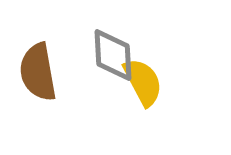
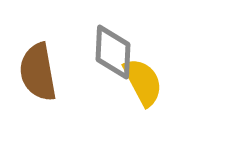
gray diamond: moved 3 px up; rotated 6 degrees clockwise
